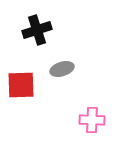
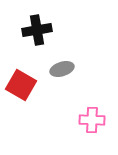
black cross: rotated 8 degrees clockwise
red square: rotated 32 degrees clockwise
